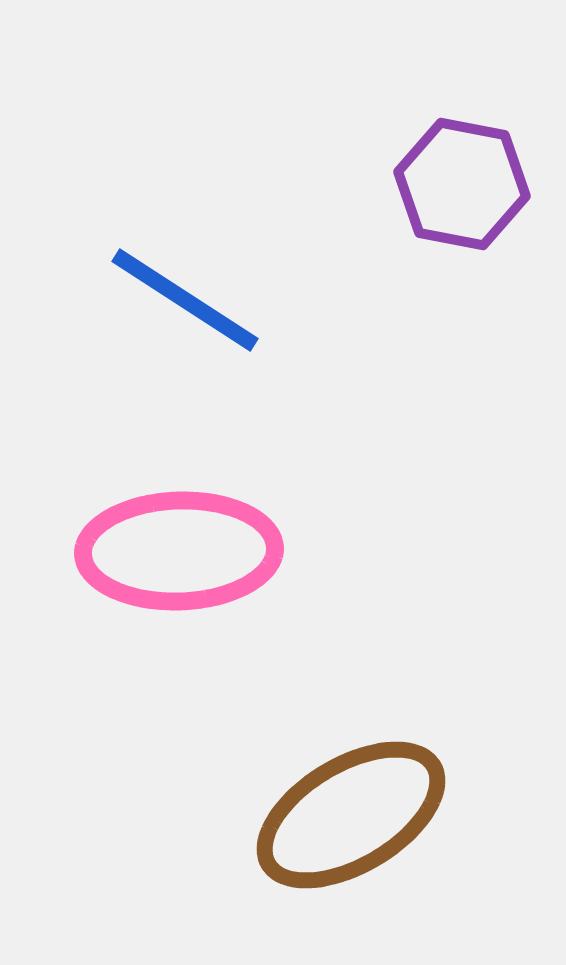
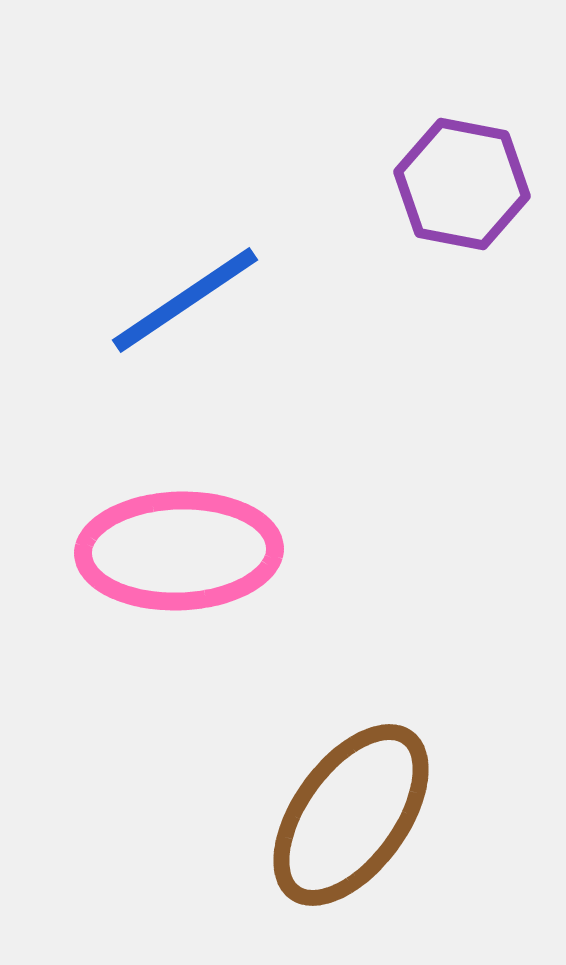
blue line: rotated 67 degrees counterclockwise
brown ellipse: rotated 23 degrees counterclockwise
